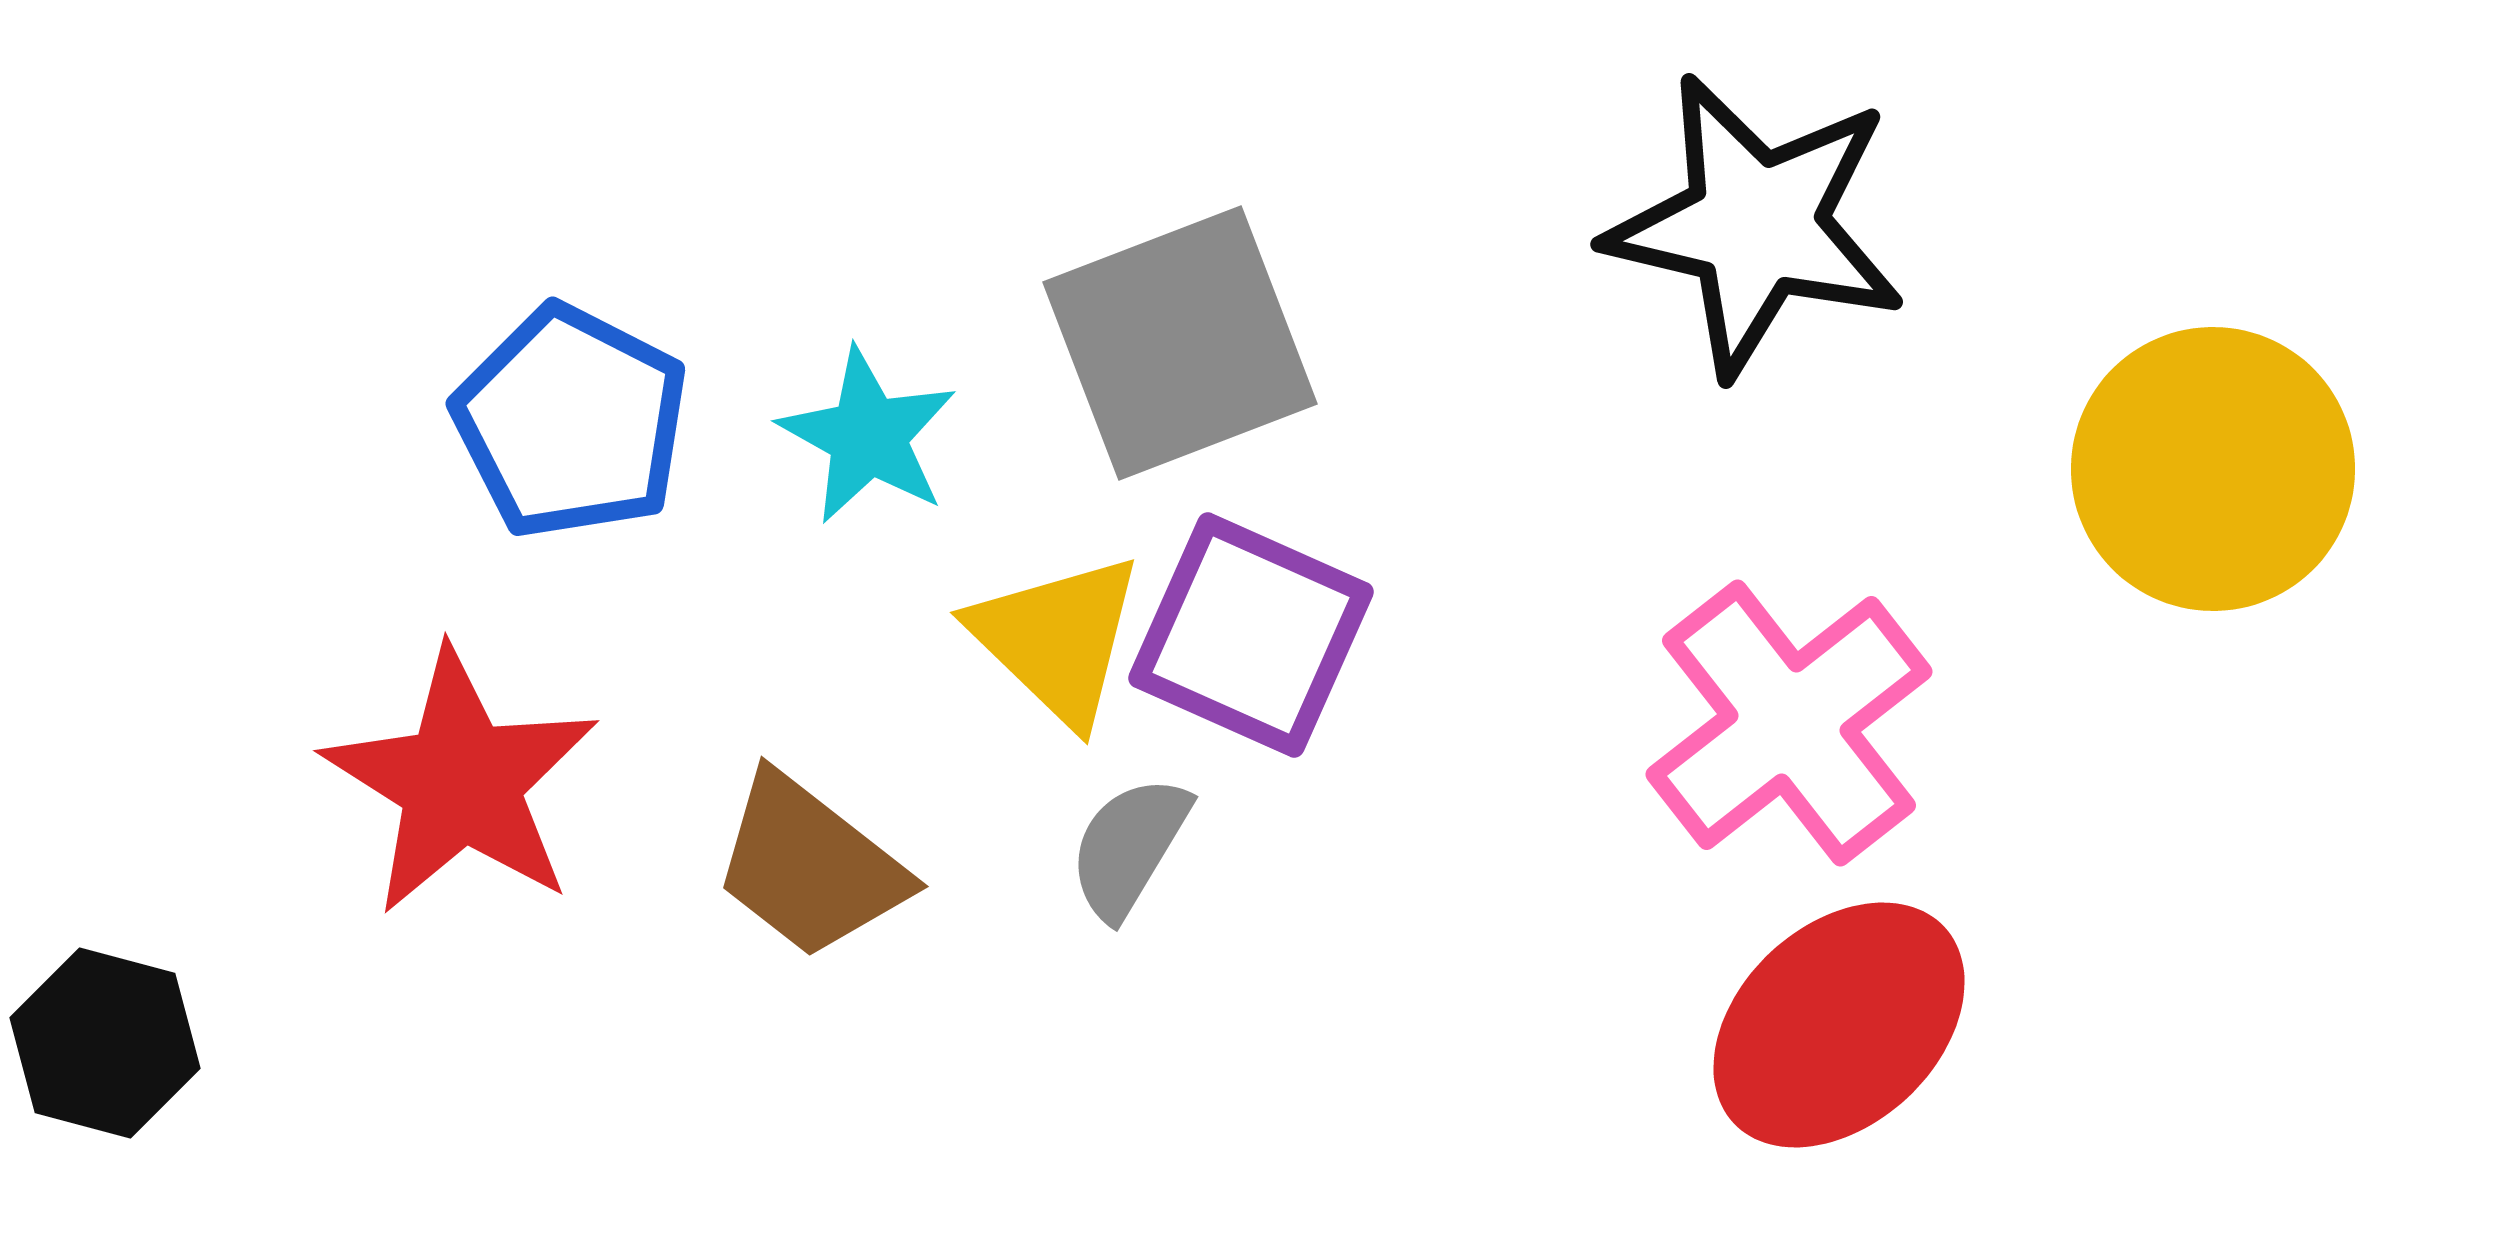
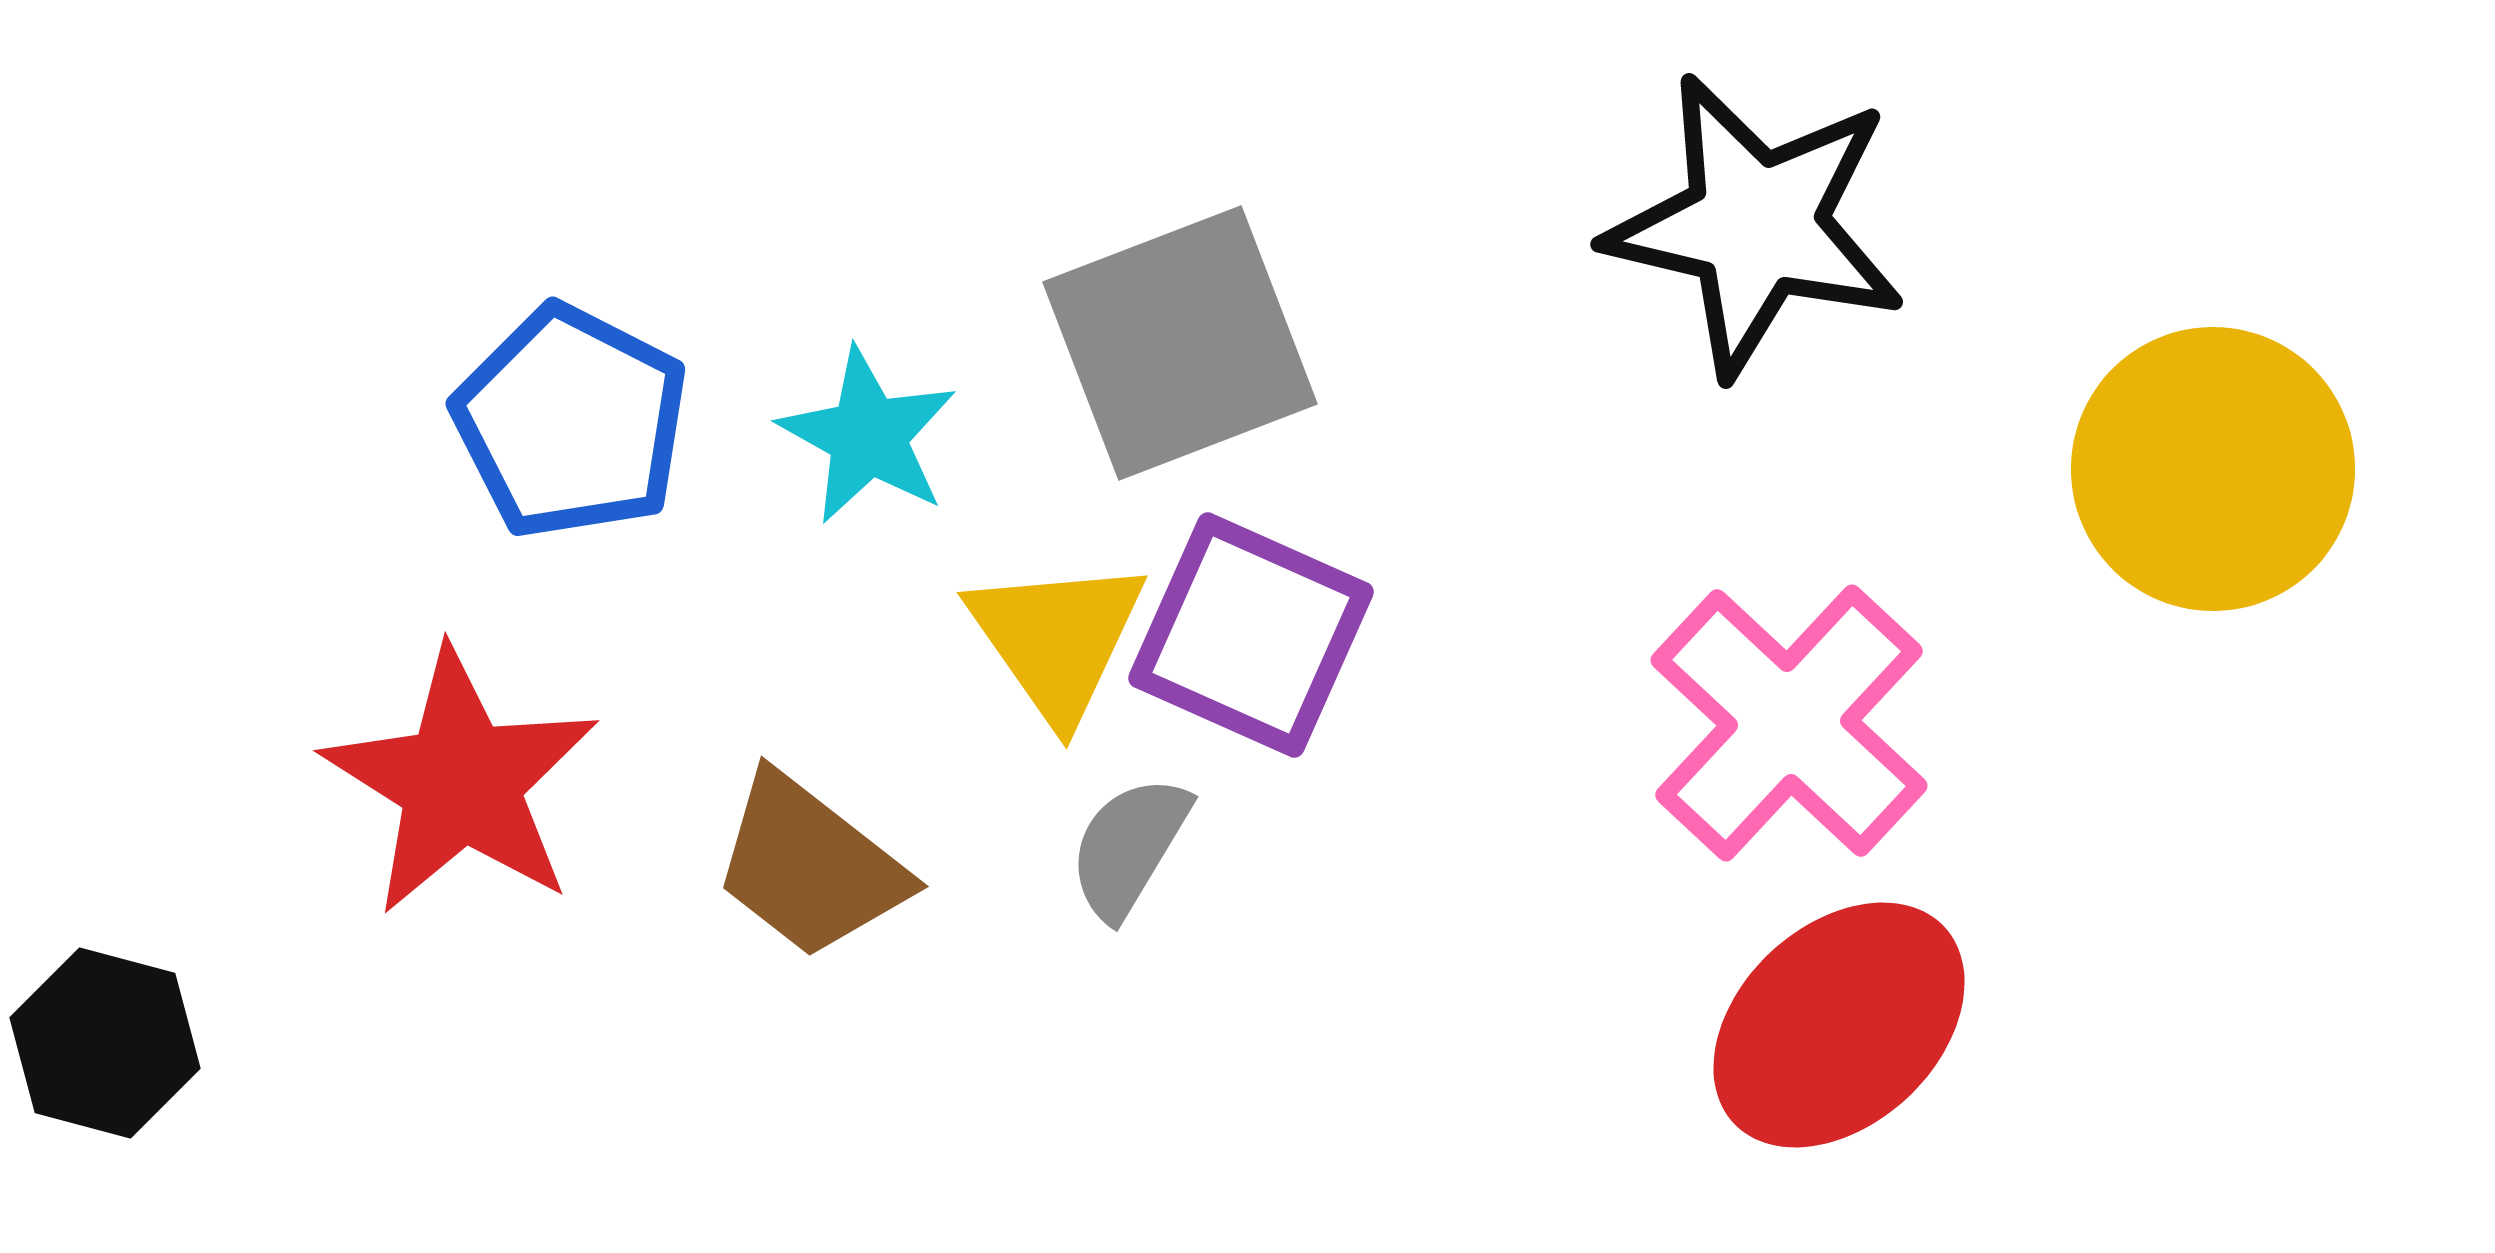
yellow triangle: rotated 11 degrees clockwise
pink cross: rotated 9 degrees counterclockwise
